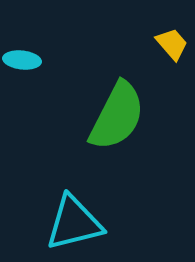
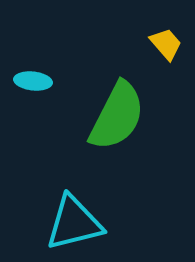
yellow trapezoid: moved 6 px left
cyan ellipse: moved 11 px right, 21 px down
